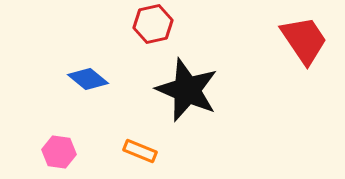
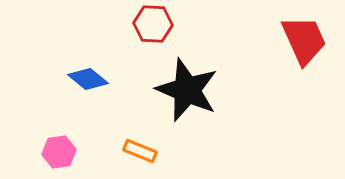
red hexagon: rotated 15 degrees clockwise
red trapezoid: rotated 10 degrees clockwise
pink hexagon: rotated 16 degrees counterclockwise
